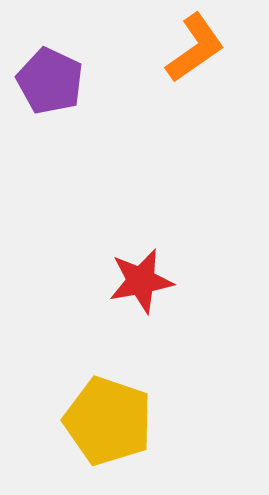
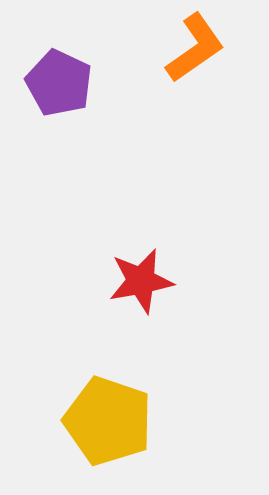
purple pentagon: moved 9 px right, 2 px down
